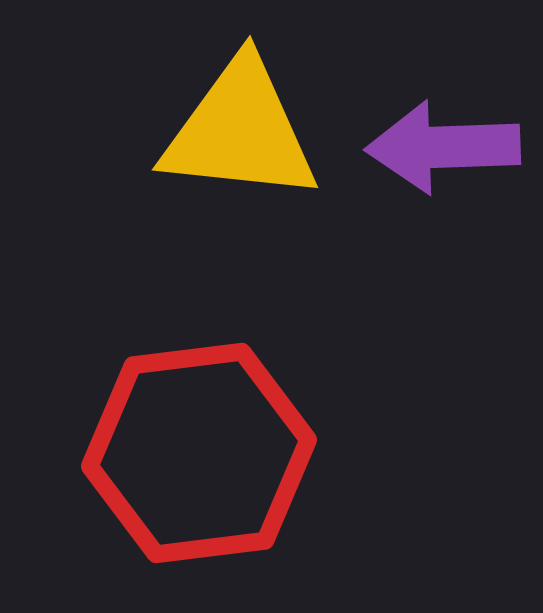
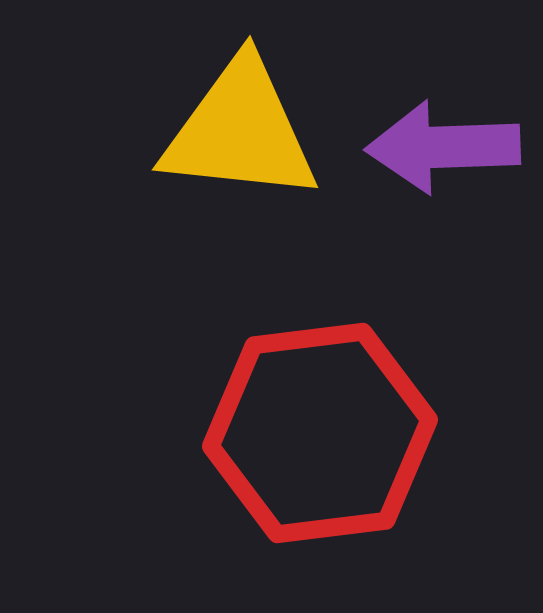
red hexagon: moved 121 px right, 20 px up
